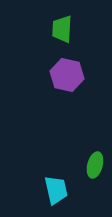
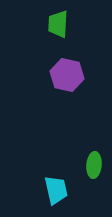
green trapezoid: moved 4 px left, 5 px up
green ellipse: moved 1 px left; rotated 10 degrees counterclockwise
